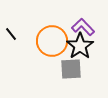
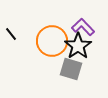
black star: moved 2 px left
gray square: rotated 20 degrees clockwise
